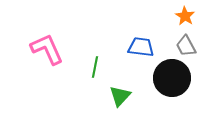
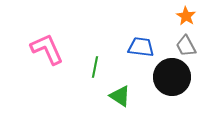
orange star: moved 1 px right
black circle: moved 1 px up
green triangle: rotated 40 degrees counterclockwise
